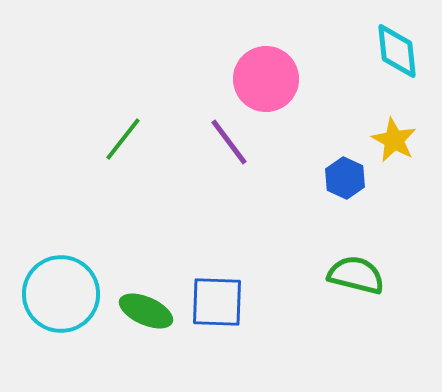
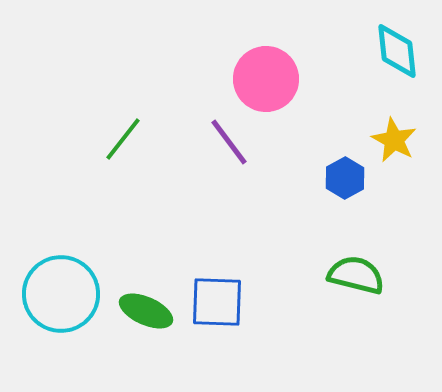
blue hexagon: rotated 6 degrees clockwise
